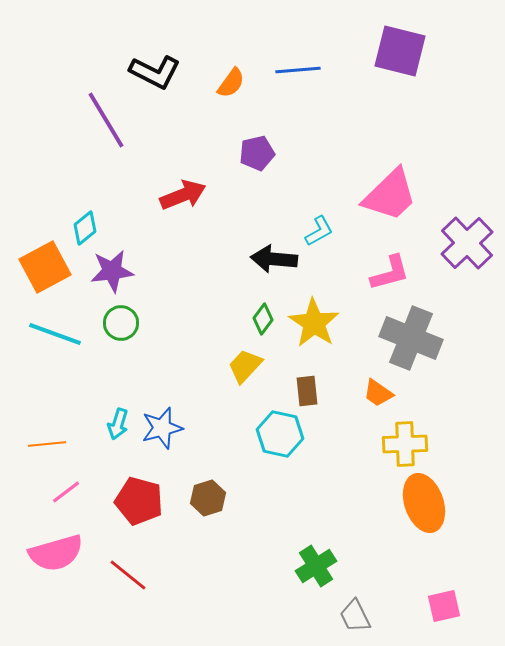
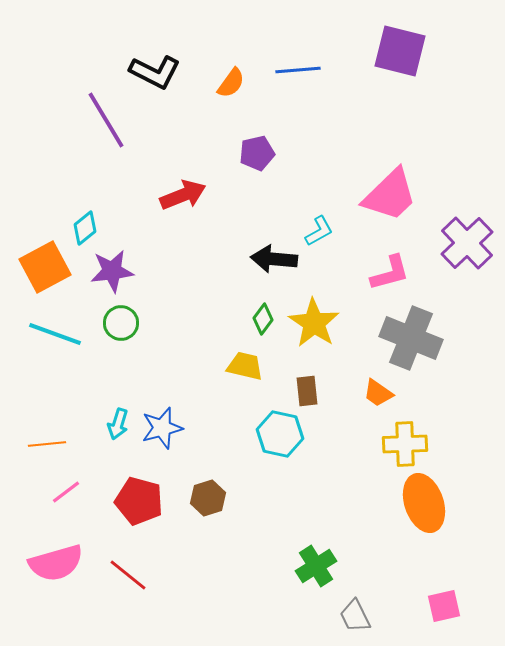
yellow trapezoid: rotated 60 degrees clockwise
pink semicircle: moved 10 px down
